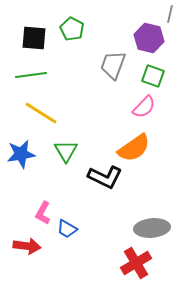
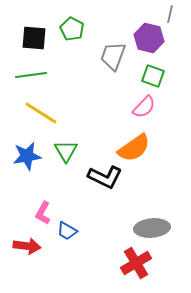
gray trapezoid: moved 9 px up
blue star: moved 6 px right, 2 px down
blue trapezoid: moved 2 px down
